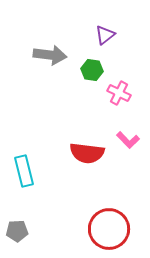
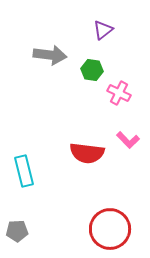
purple triangle: moved 2 px left, 5 px up
red circle: moved 1 px right
